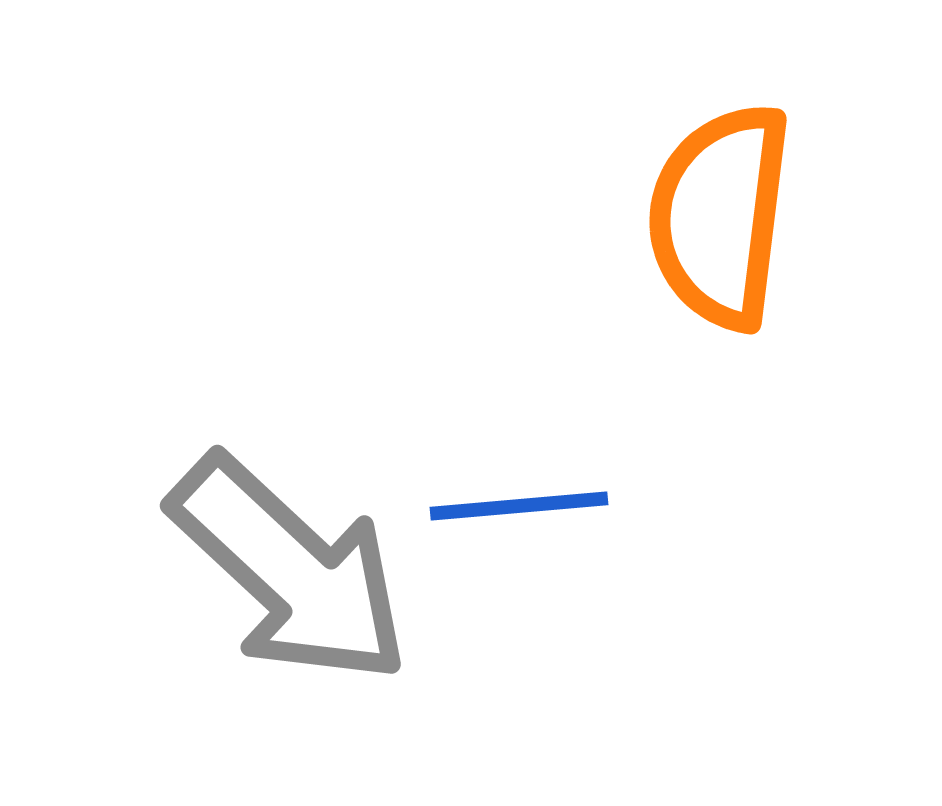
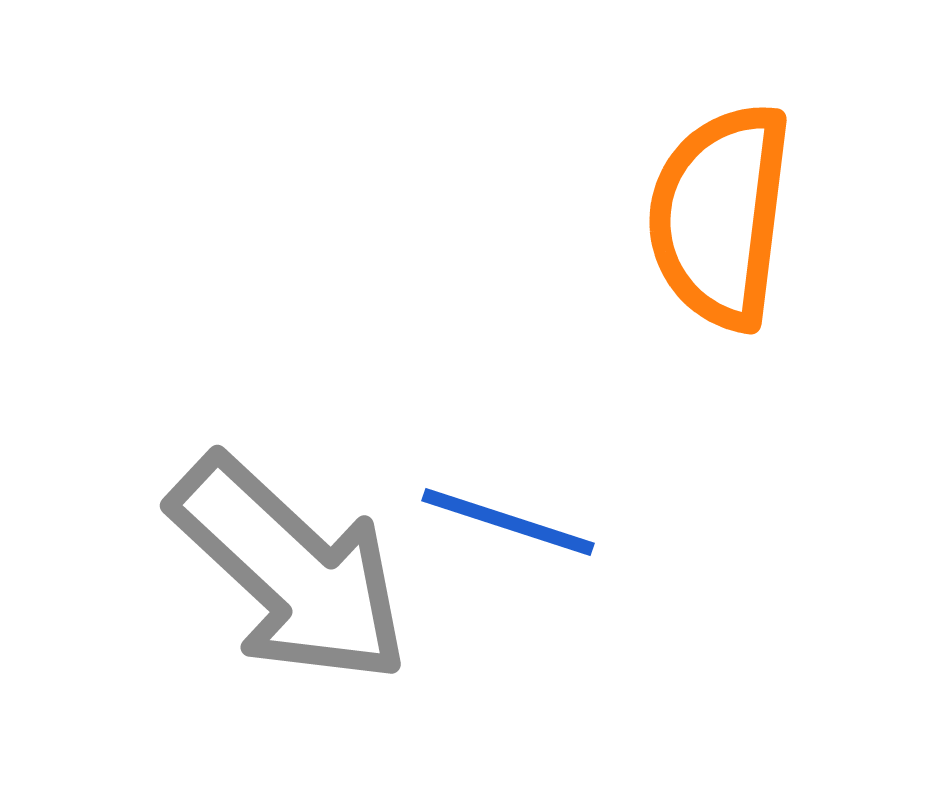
blue line: moved 11 px left, 16 px down; rotated 23 degrees clockwise
